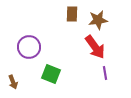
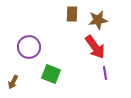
brown arrow: rotated 48 degrees clockwise
